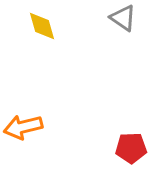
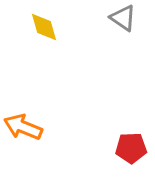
yellow diamond: moved 2 px right, 1 px down
orange arrow: rotated 36 degrees clockwise
